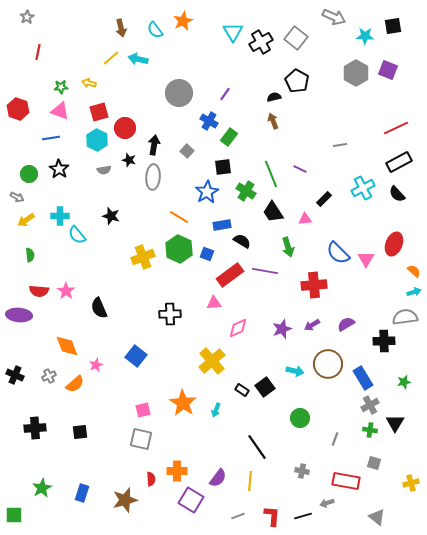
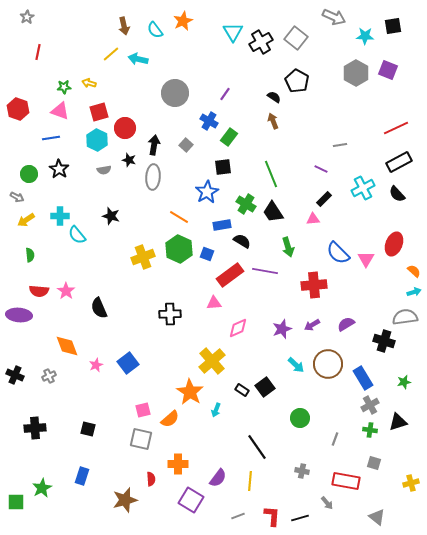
brown arrow at (121, 28): moved 3 px right, 2 px up
yellow line at (111, 58): moved 4 px up
green star at (61, 87): moved 3 px right
gray circle at (179, 93): moved 4 px left
black semicircle at (274, 97): rotated 48 degrees clockwise
gray square at (187, 151): moved 1 px left, 6 px up
purple line at (300, 169): moved 21 px right
green cross at (246, 191): moved 13 px down
pink triangle at (305, 219): moved 8 px right
black cross at (384, 341): rotated 20 degrees clockwise
blue square at (136, 356): moved 8 px left, 7 px down; rotated 15 degrees clockwise
cyan arrow at (295, 371): moved 1 px right, 6 px up; rotated 30 degrees clockwise
orange semicircle at (75, 384): moved 95 px right, 35 px down
orange star at (183, 403): moved 7 px right, 11 px up
black triangle at (395, 423): moved 3 px right, 1 px up; rotated 42 degrees clockwise
black square at (80, 432): moved 8 px right, 3 px up; rotated 21 degrees clockwise
orange cross at (177, 471): moved 1 px right, 7 px up
blue rectangle at (82, 493): moved 17 px up
gray arrow at (327, 503): rotated 112 degrees counterclockwise
green square at (14, 515): moved 2 px right, 13 px up
black line at (303, 516): moved 3 px left, 2 px down
